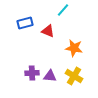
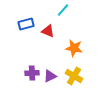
blue rectangle: moved 1 px right, 1 px down
purple triangle: rotated 32 degrees counterclockwise
